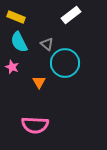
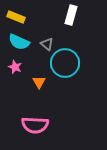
white rectangle: rotated 36 degrees counterclockwise
cyan semicircle: rotated 40 degrees counterclockwise
pink star: moved 3 px right
